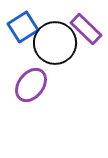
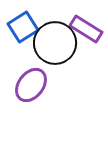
purple rectangle: rotated 12 degrees counterclockwise
